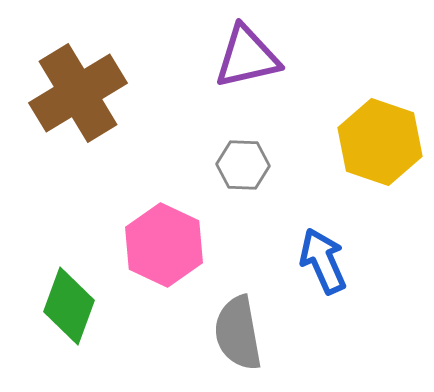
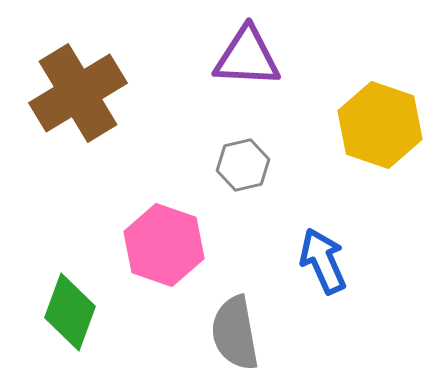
purple triangle: rotated 16 degrees clockwise
yellow hexagon: moved 17 px up
gray hexagon: rotated 15 degrees counterclockwise
pink hexagon: rotated 6 degrees counterclockwise
green diamond: moved 1 px right, 6 px down
gray semicircle: moved 3 px left
